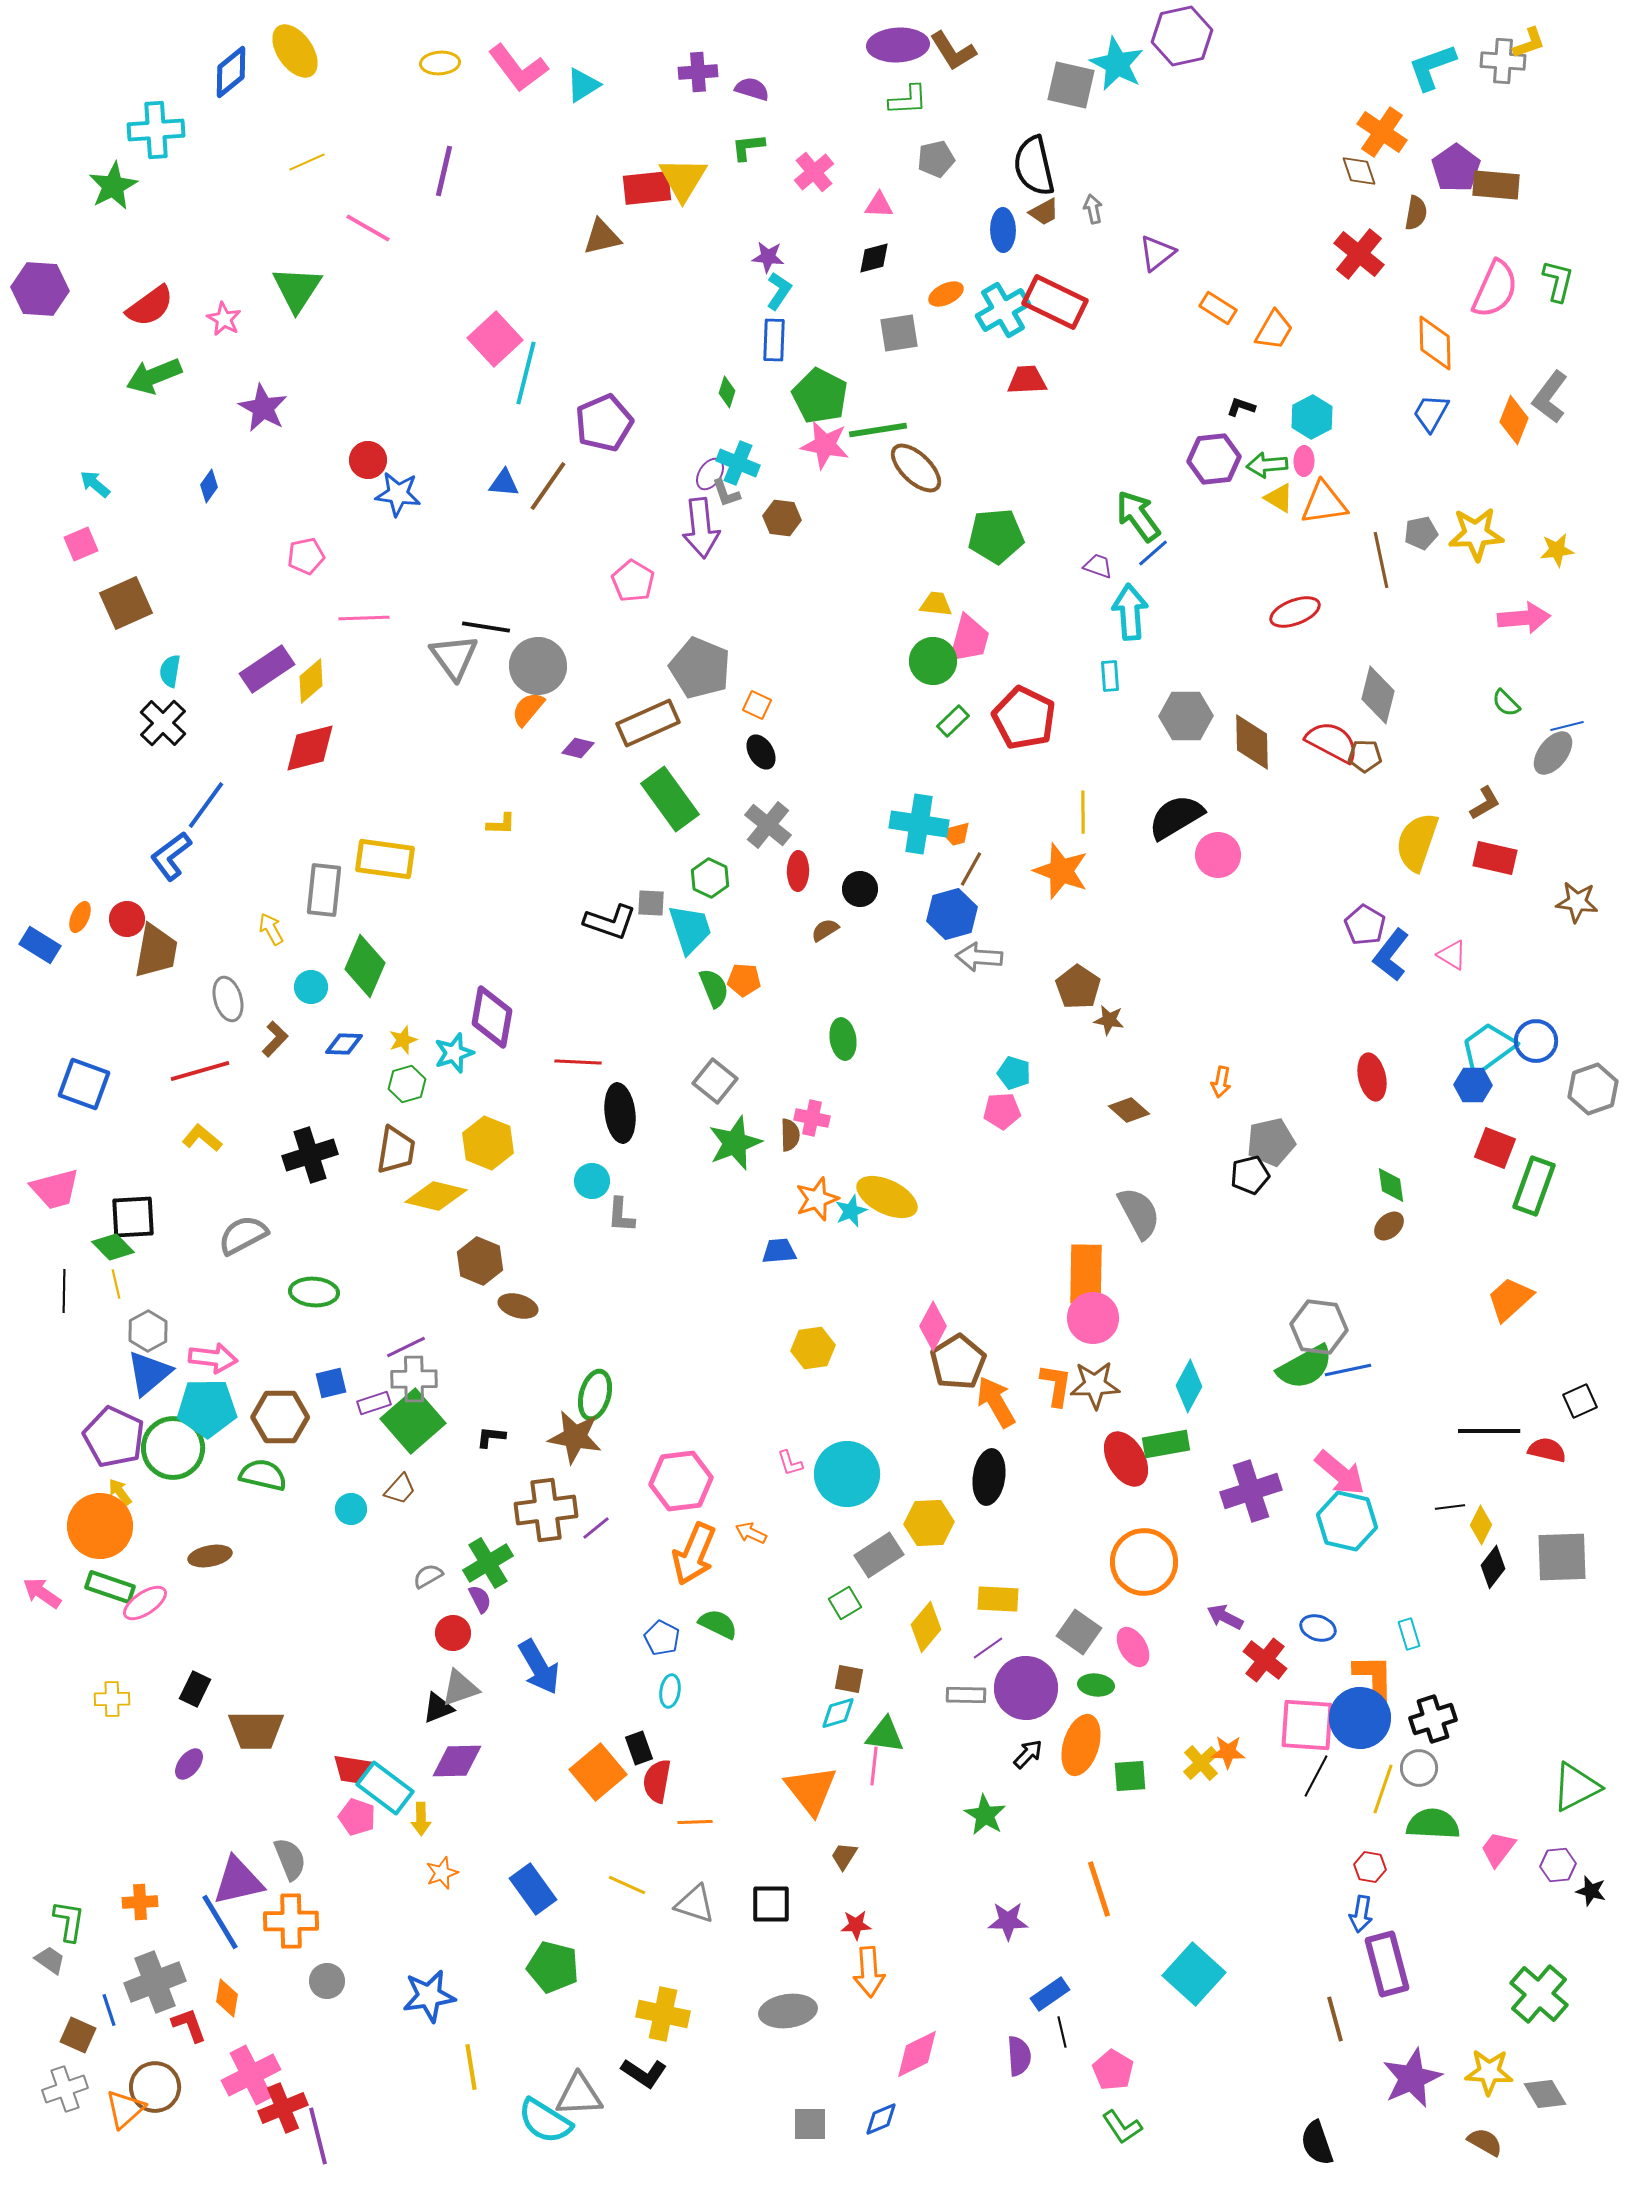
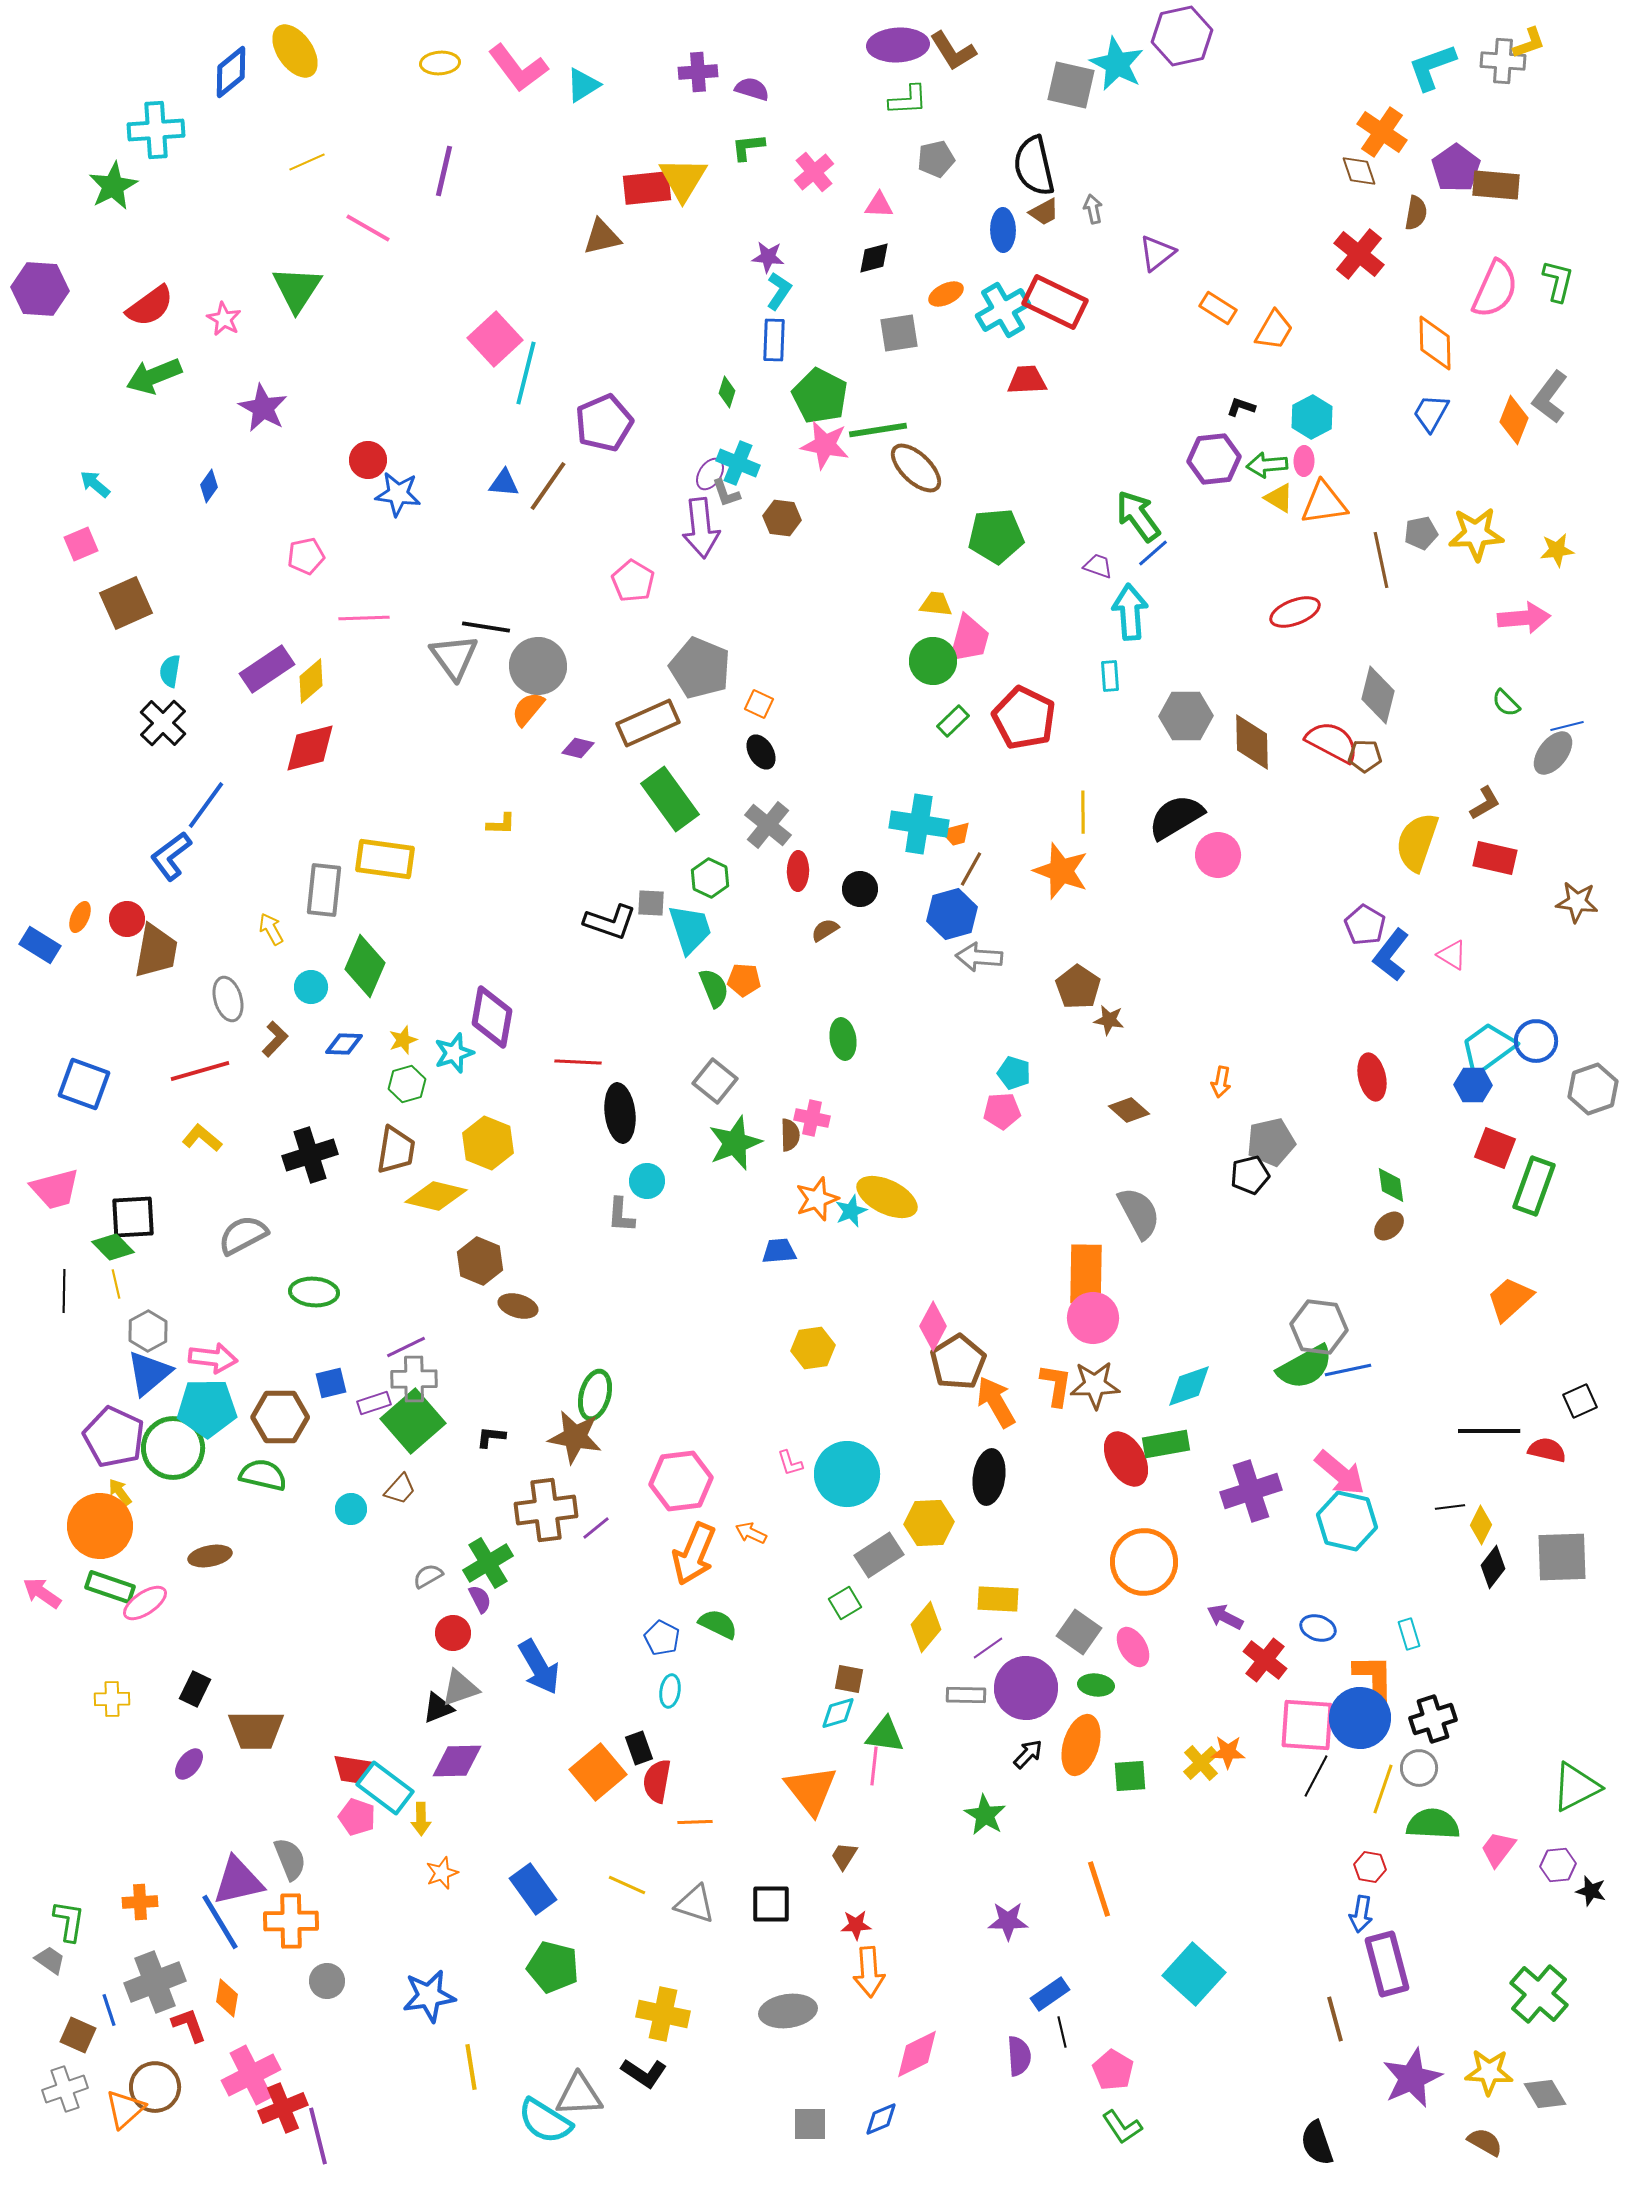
orange square at (757, 705): moved 2 px right, 1 px up
cyan circle at (592, 1181): moved 55 px right
cyan diamond at (1189, 1386): rotated 42 degrees clockwise
